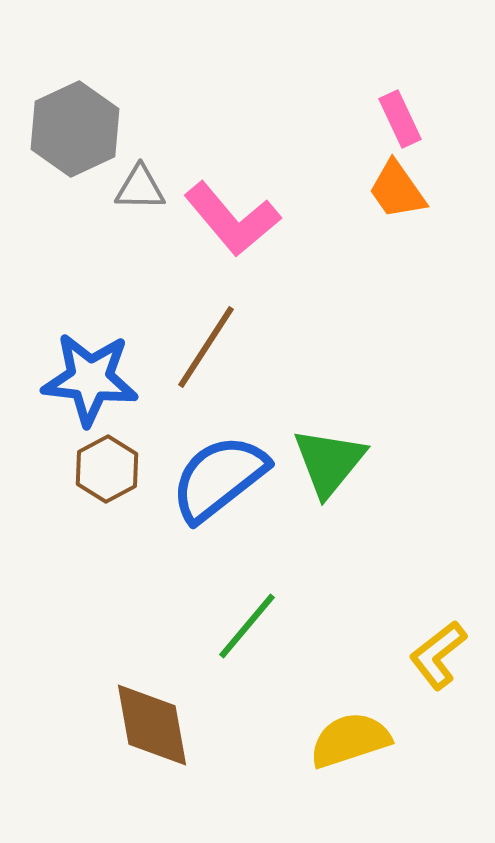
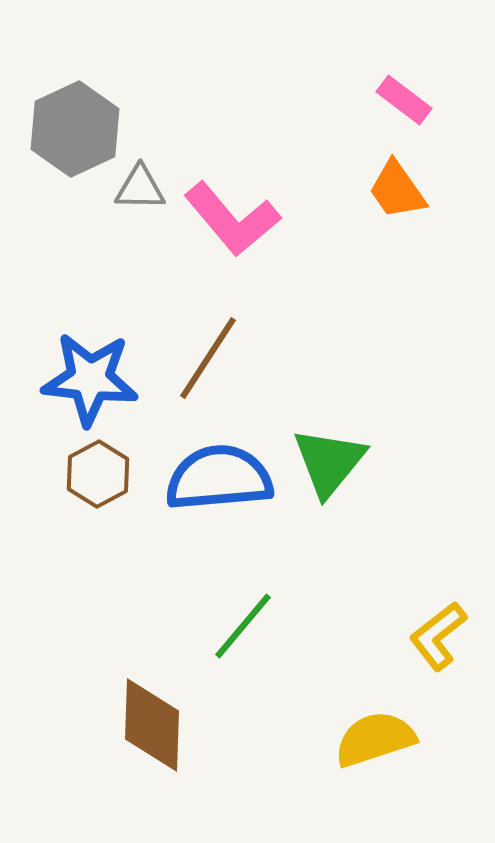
pink rectangle: moved 4 px right, 19 px up; rotated 28 degrees counterclockwise
brown line: moved 2 px right, 11 px down
brown hexagon: moved 9 px left, 5 px down
blue semicircle: rotated 33 degrees clockwise
green line: moved 4 px left
yellow L-shape: moved 19 px up
brown diamond: rotated 12 degrees clockwise
yellow semicircle: moved 25 px right, 1 px up
